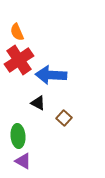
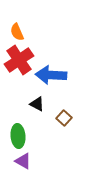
black triangle: moved 1 px left, 1 px down
